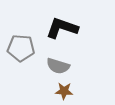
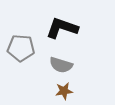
gray semicircle: moved 3 px right, 1 px up
brown star: rotated 12 degrees counterclockwise
